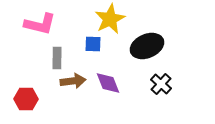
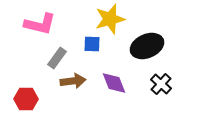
yellow star: rotated 12 degrees clockwise
blue square: moved 1 px left
gray rectangle: rotated 35 degrees clockwise
purple diamond: moved 6 px right
